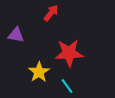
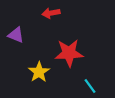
red arrow: rotated 138 degrees counterclockwise
purple triangle: rotated 12 degrees clockwise
cyan line: moved 23 px right
